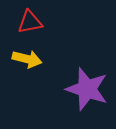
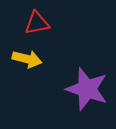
red triangle: moved 7 px right, 1 px down
